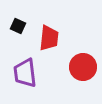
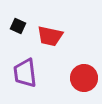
red trapezoid: moved 1 px right, 2 px up; rotated 96 degrees clockwise
red circle: moved 1 px right, 11 px down
